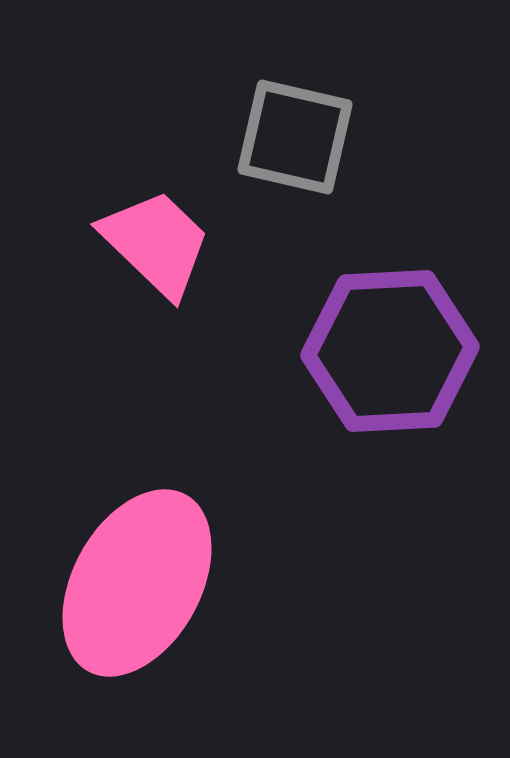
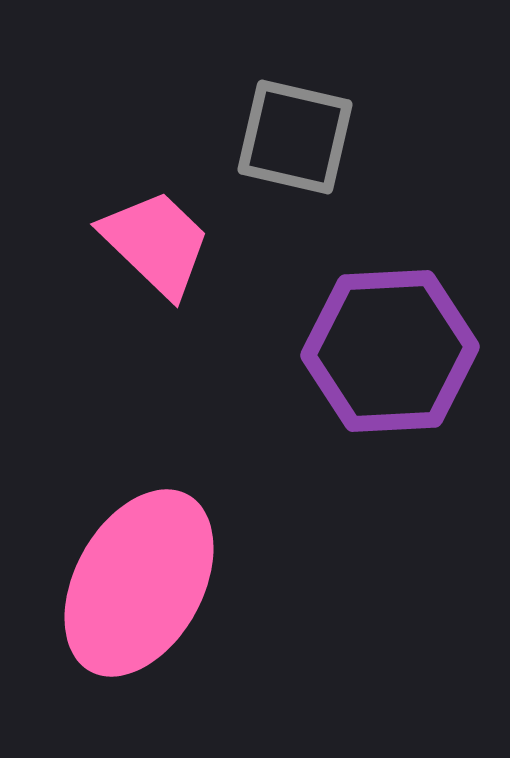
pink ellipse: moved 2 px right
